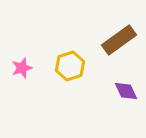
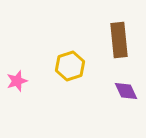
brown rectangle: rotated 60 degrees counterclockwise
pink star: moved 5 px left, 13 px down
